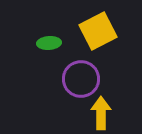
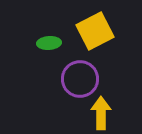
yellow square: moved 3 px left
purple circle: moved 1 px left
